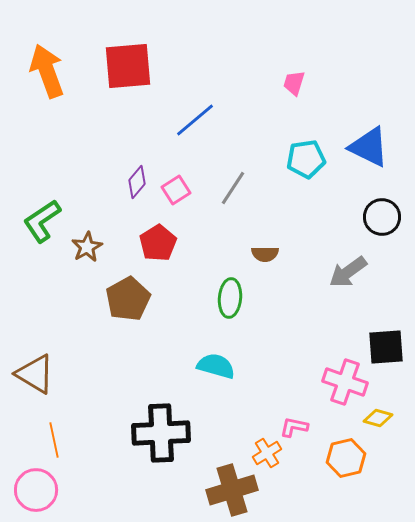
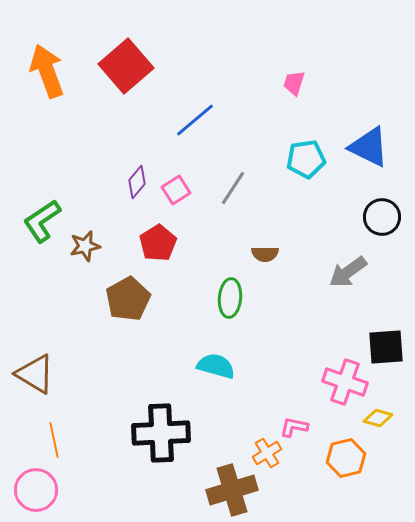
red square: moved 2 px left; rotated 36 degrees counterclockwise
brown star: moved 2 px left, 1 px up; rotated 16 degrees clockwise
